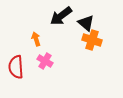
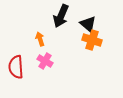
black arrow: rotated 30 degrees counterclockwise
black triangle: moved 2 px right, 1 px down
orange arrow: moved 4 px right
